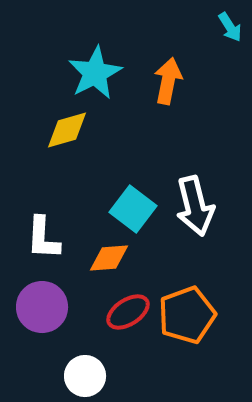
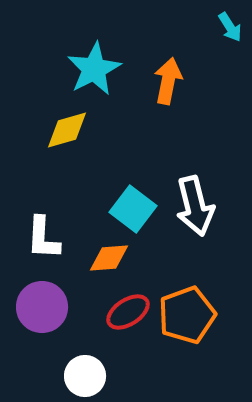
cyan star: moved 1 px left, 4 px up
